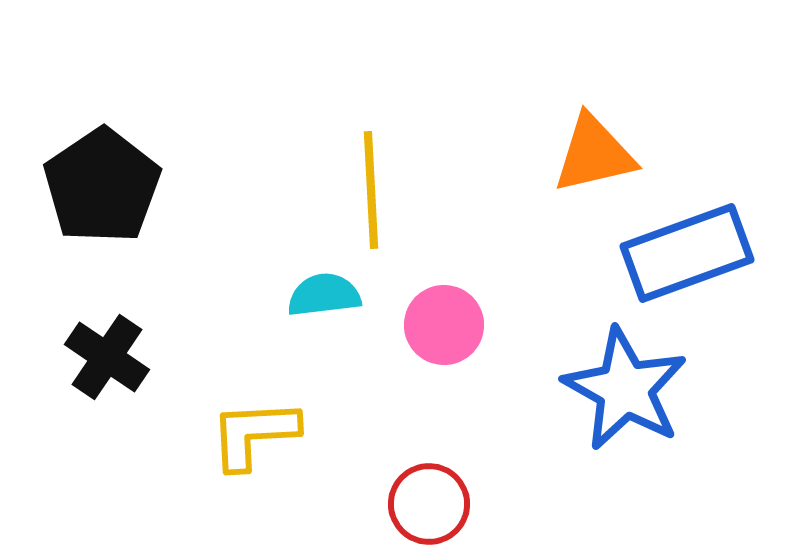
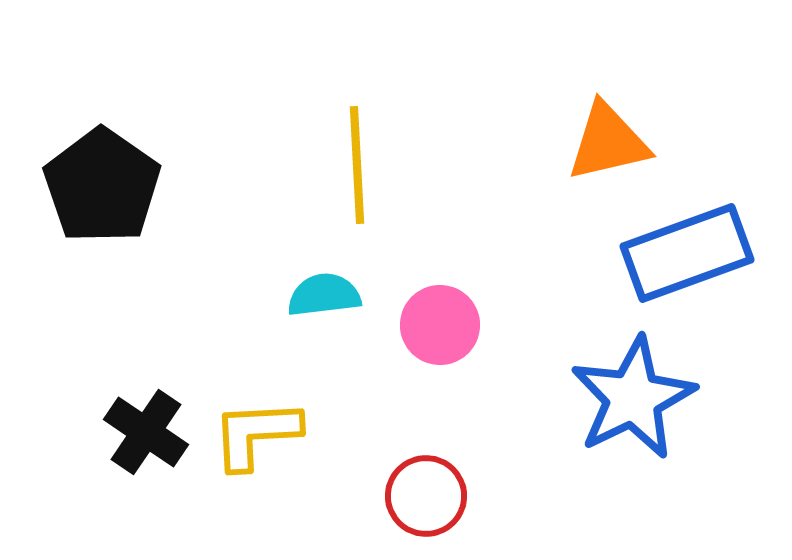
orange triangle: moved 14 px right, 12 px up
black pentagon: rotated 3 degrees counterclockwise
yellow line: moved 14 px left, 25 px up
pink circle: moved 4 px left
black cross: moved 39 px right, 75 px down
blue star: moved 8 px right, 9 px down; rotated 17 degrees clockwise
yellow L-shape: moved 2 px right
red circle: moved 3 px left, 8 px up
